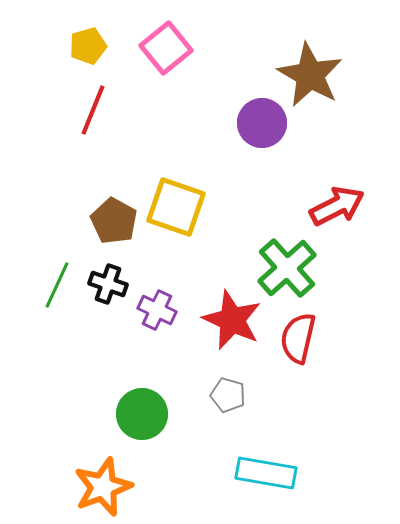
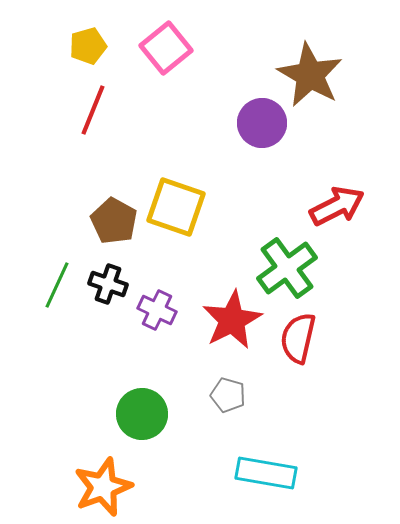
green cross: rotated 6 degrees clockwise
red star: rotated 20 degrees clockwise
